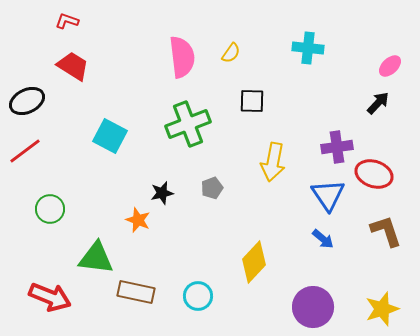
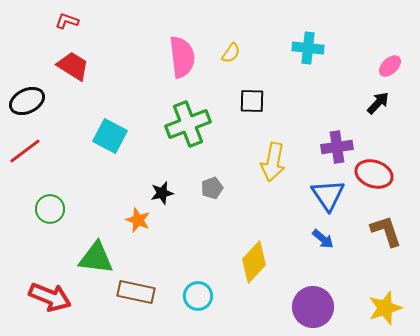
yellow star: moved 3 px right, 1 px up
